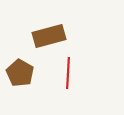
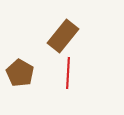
brown rectangle: moved 14 px right; rotated 36 degrees counterclockwise
